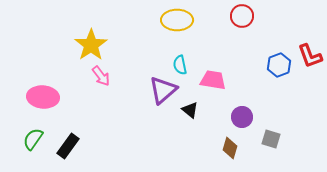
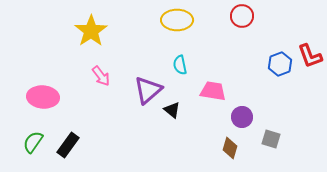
yellow star: moved 14 px up
blue hexagon: moved 1 px right, 1 px up
pink trapezoid: moved 11 px down
purple triangle: moved 15 px left
black triangle: moved 18 px left
green semicircle: moved 3 px down
black rectangle: moved 1 px up
